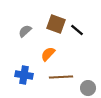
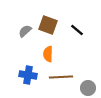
brown square: moved 8 px left, 1 px down
orange semicircle: rotated 42 degrees counterclockwise
blue cross: moved 4 px right
